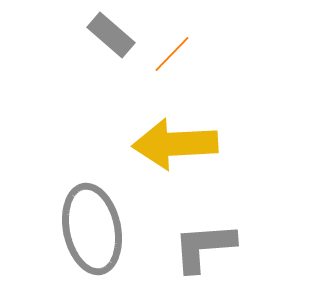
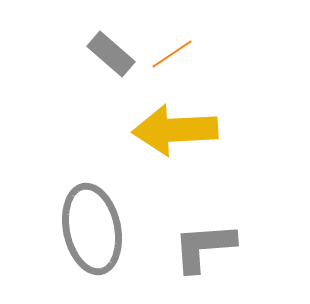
gray rectangle: moved 19 px down
orange line: rotated 12 degrees clockwise
yellow arrow: moved 14 px up
